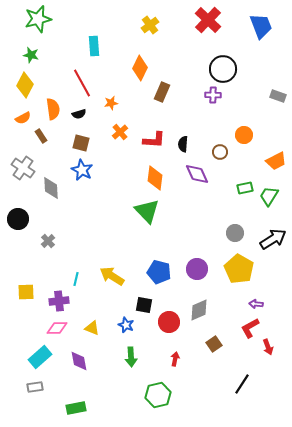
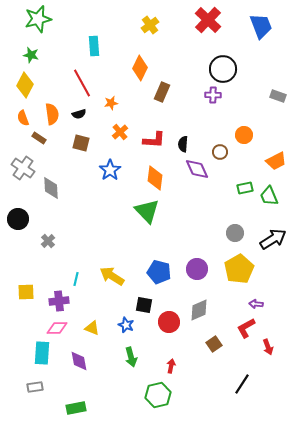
orange semicircle at (53, 109): moved 1 px left, 5 px down
orange semicircle at (23, 118): rotated 98 degrees clockwise
brown rectangle at (41, 136): moved 2 px left, 2 px down; rotated 24 degrees counterclockwise
blue star at (82, 170): moved 28 px right; rotated 10 degrees clockwise
purple diamond at (197, 174): moved 5 px up
green trapezoid at (269, 196): rotated 55 degrees counterclockwise
yellow pentagon at (239, 269): rotated 12 degrees clockwise
red L-shape at (250, 328): moved 4 px left
cyan rectangle at (40, 357): moved 2 px right, 4 px up; rotated 45 degrees counterclockwise
green arrow at (131, 357): rotated 12 degrees counterclockwise
red arrow at (175, 359): moved 4 px left, 7 px down
